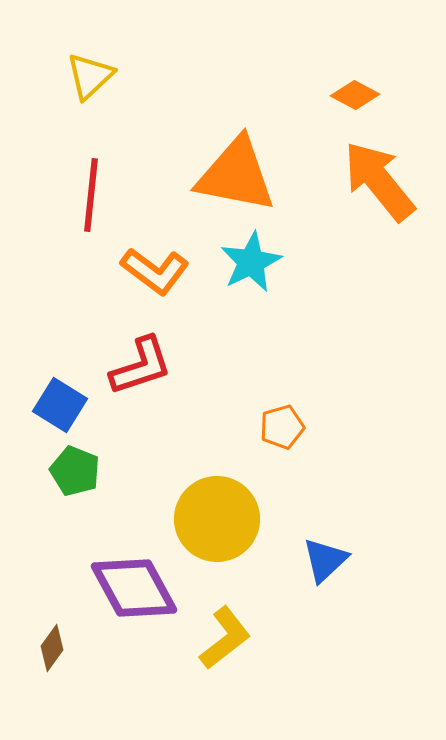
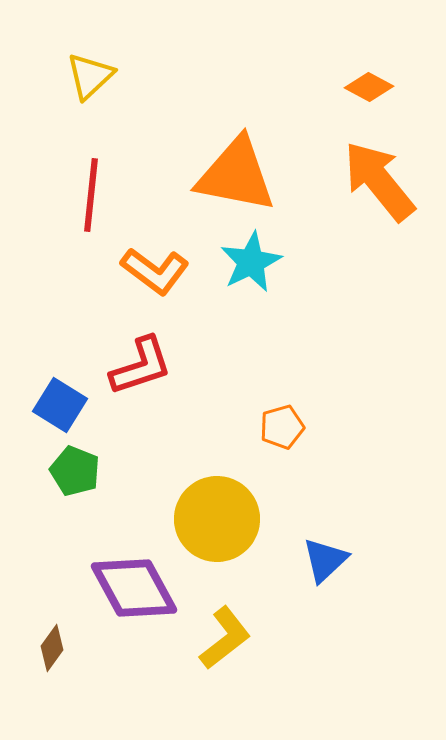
orange diamond: moved 14 px right, 8 px up
